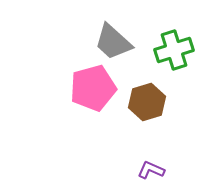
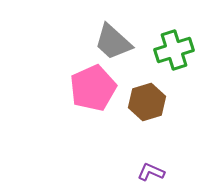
pink pentagon: rotated 9 degrees counterclockwise
purple L-shape: moved 2 px down
